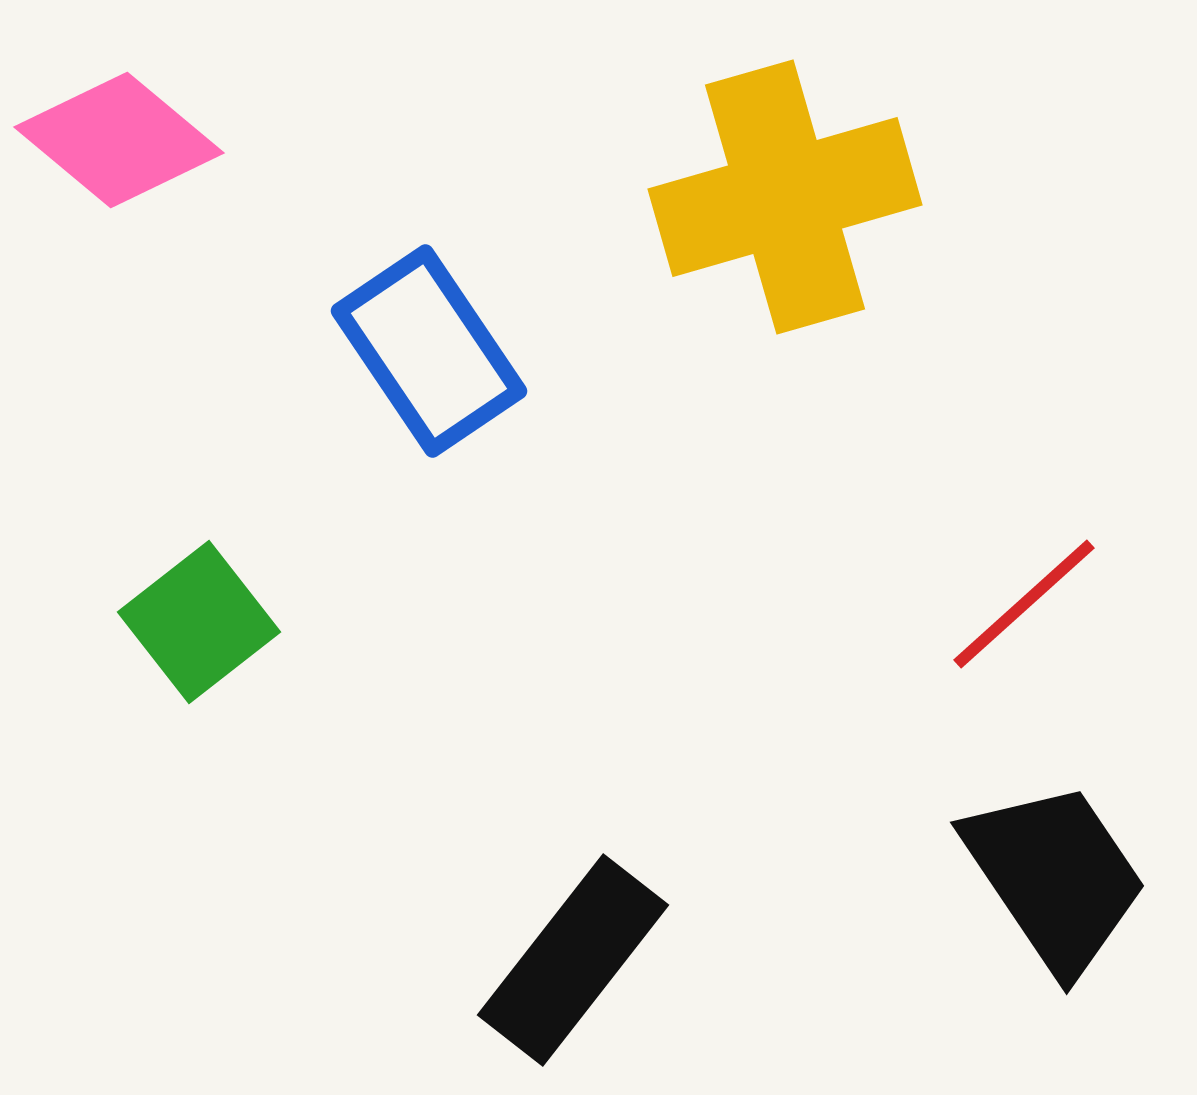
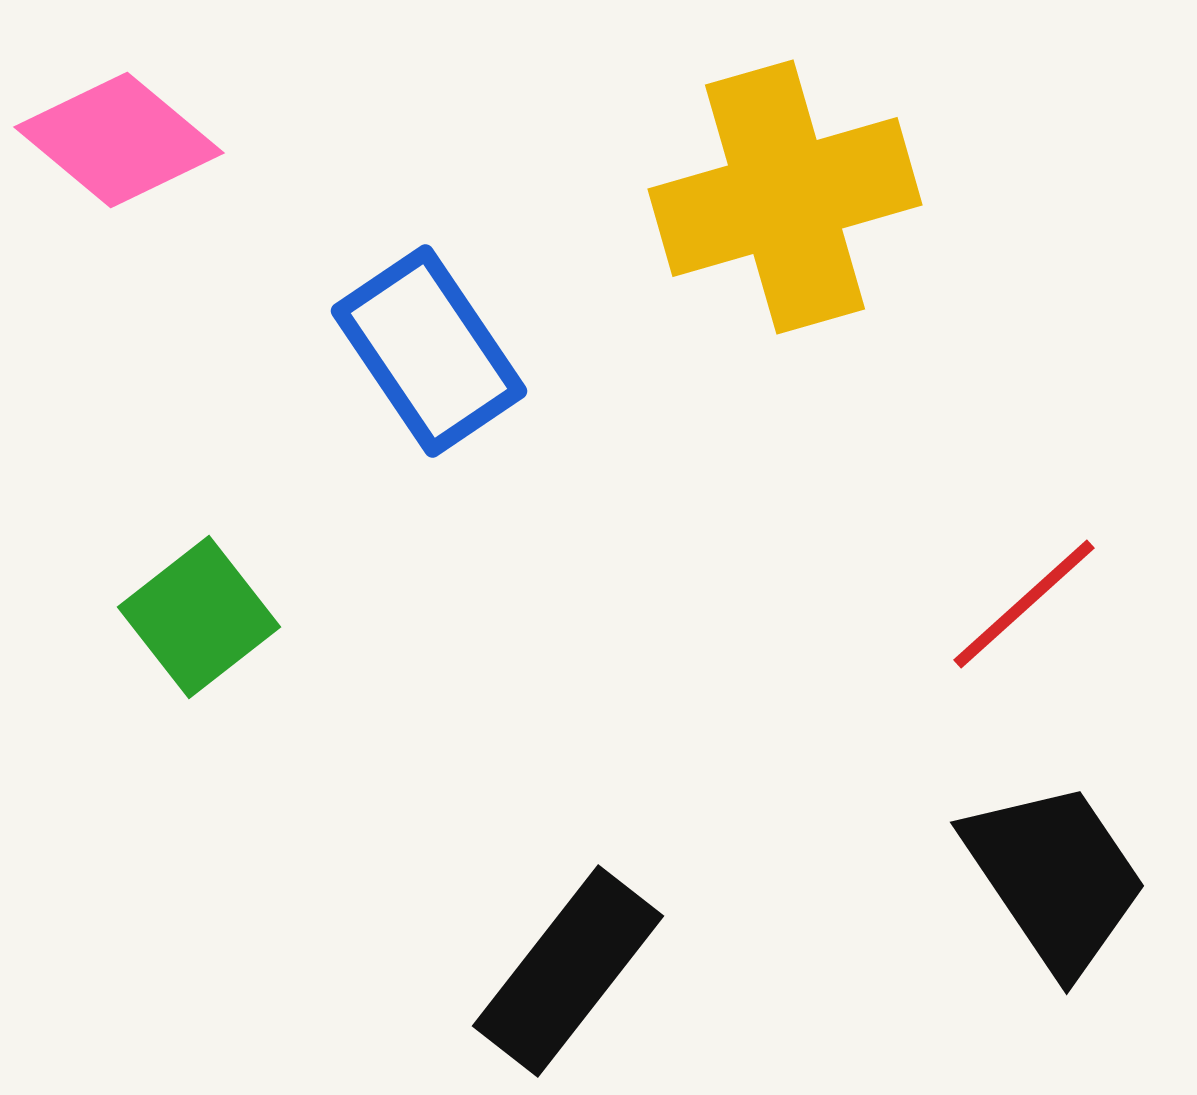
green square: moved 5 px up
black rectangle: moved 5 px left, 11 px down
